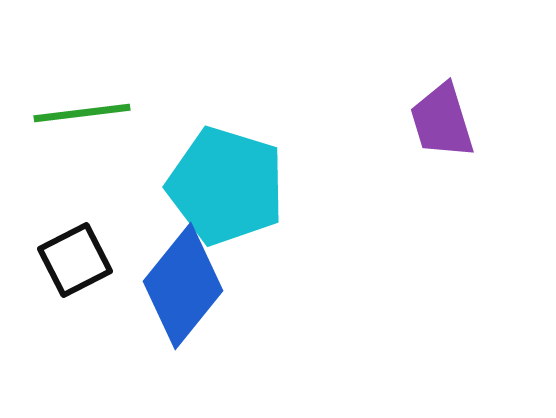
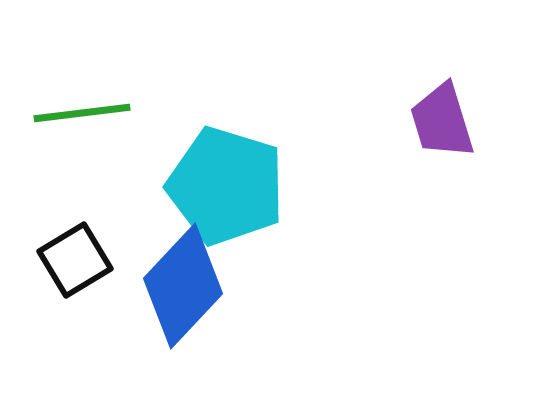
black square: rotated 4 degrees counterclockwise
blue diamond: rotated 4 degrees clockwise
